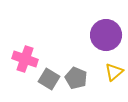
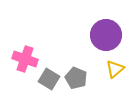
yellow triangle: moved 1 px right, 3 px up
